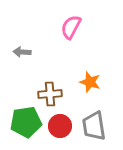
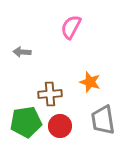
gray trapezoid: moved 9 px right, 6 px up
